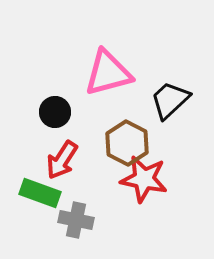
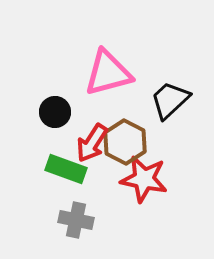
brown hexagon: moved 2 px left, 1 px up
red arrow: moved 30 px right, 17 px up
green rectangle: moved 26 px right, 24 px up
